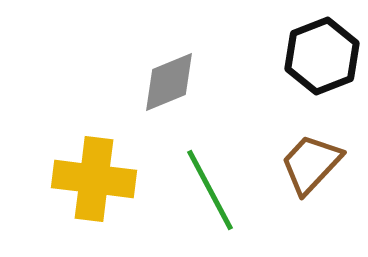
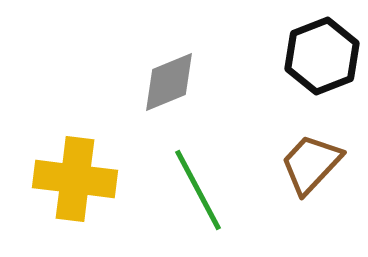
yellow cross: moved 19 px left
green line: moved 12 px left
